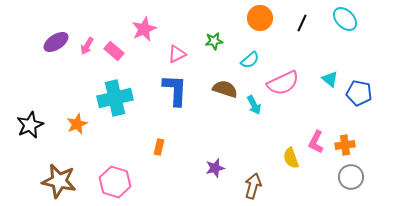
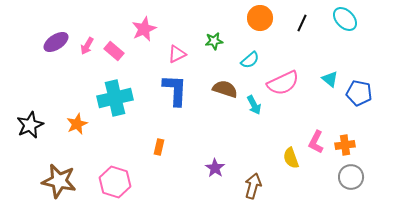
purple star: rotated 24 degrees counterclockwise
